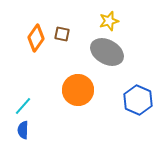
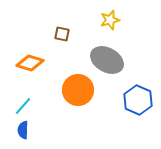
yellow star: moved 1 px right, 1 px up
orange diamond: moved 6 px left, 25 px down; rotated 72 degrees clockwise
gray ellipse: moved 8 px down
